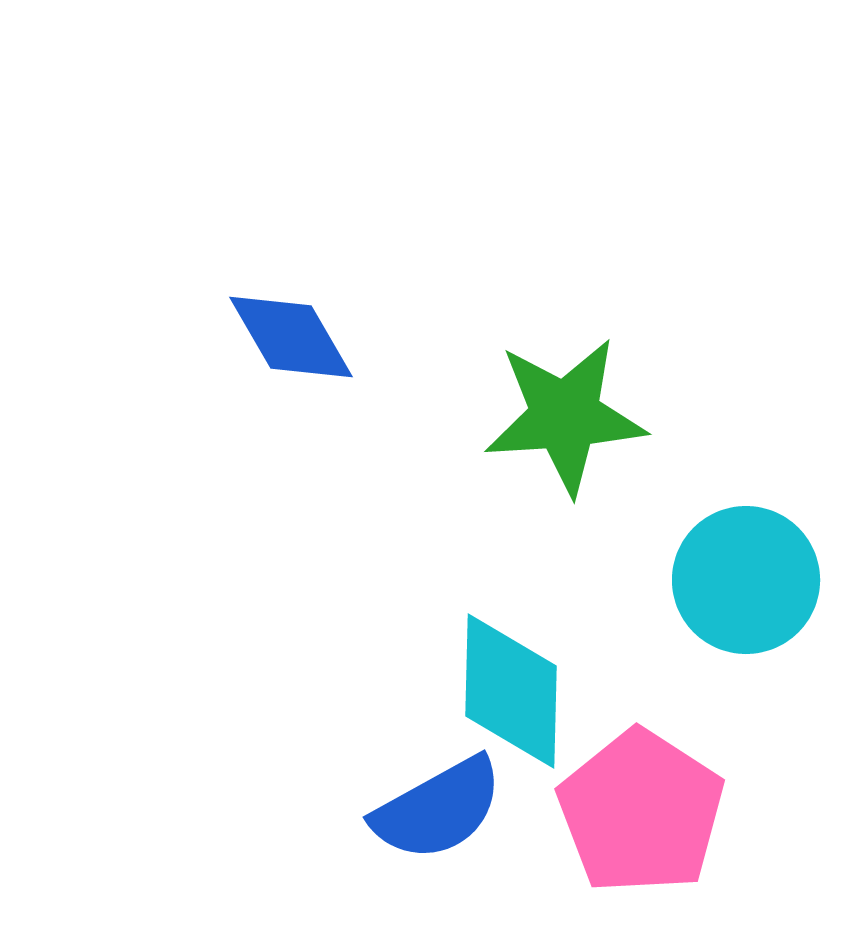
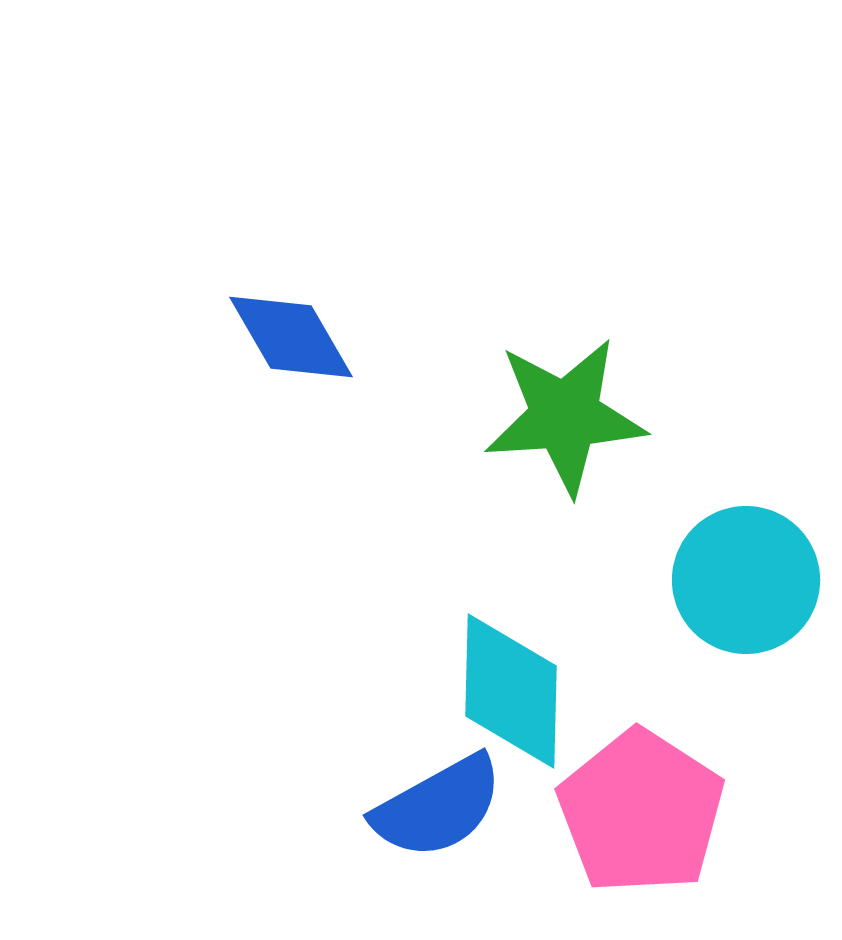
blue semicircle: moved 2 px up
